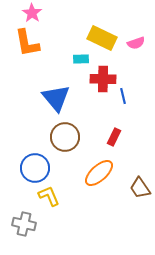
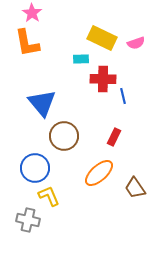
blue triangle: moved 14 px left, 5 px down
brown circle: moved 1 px left, 1 px up
brown trapezoid: moved 5 px left
gray cross: moved 4 px right, 4 px up
